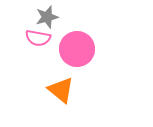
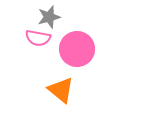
gray star: moved 2 px right
